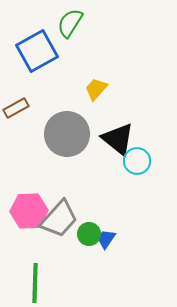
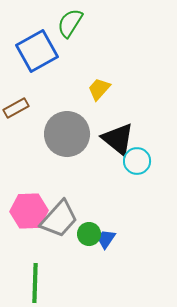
yellow trapezoid: moved 3 px right
